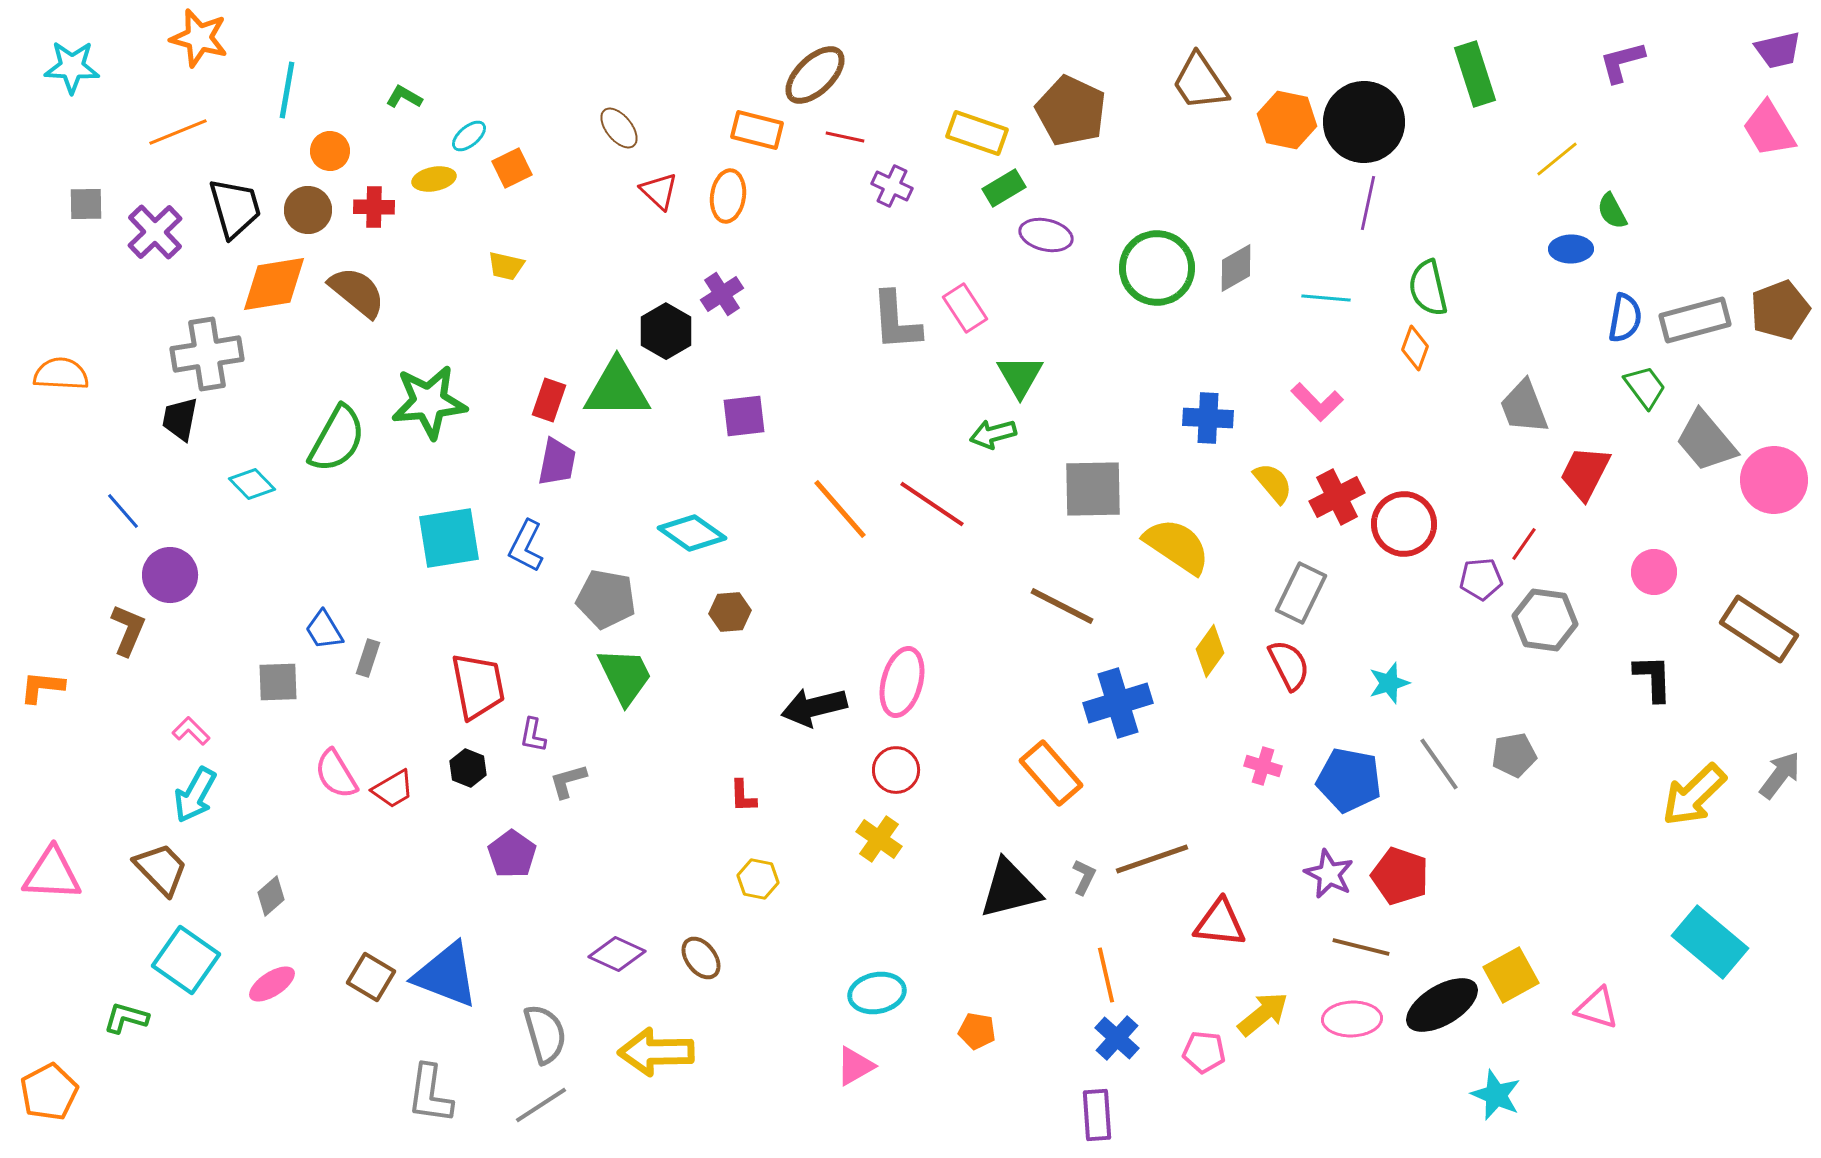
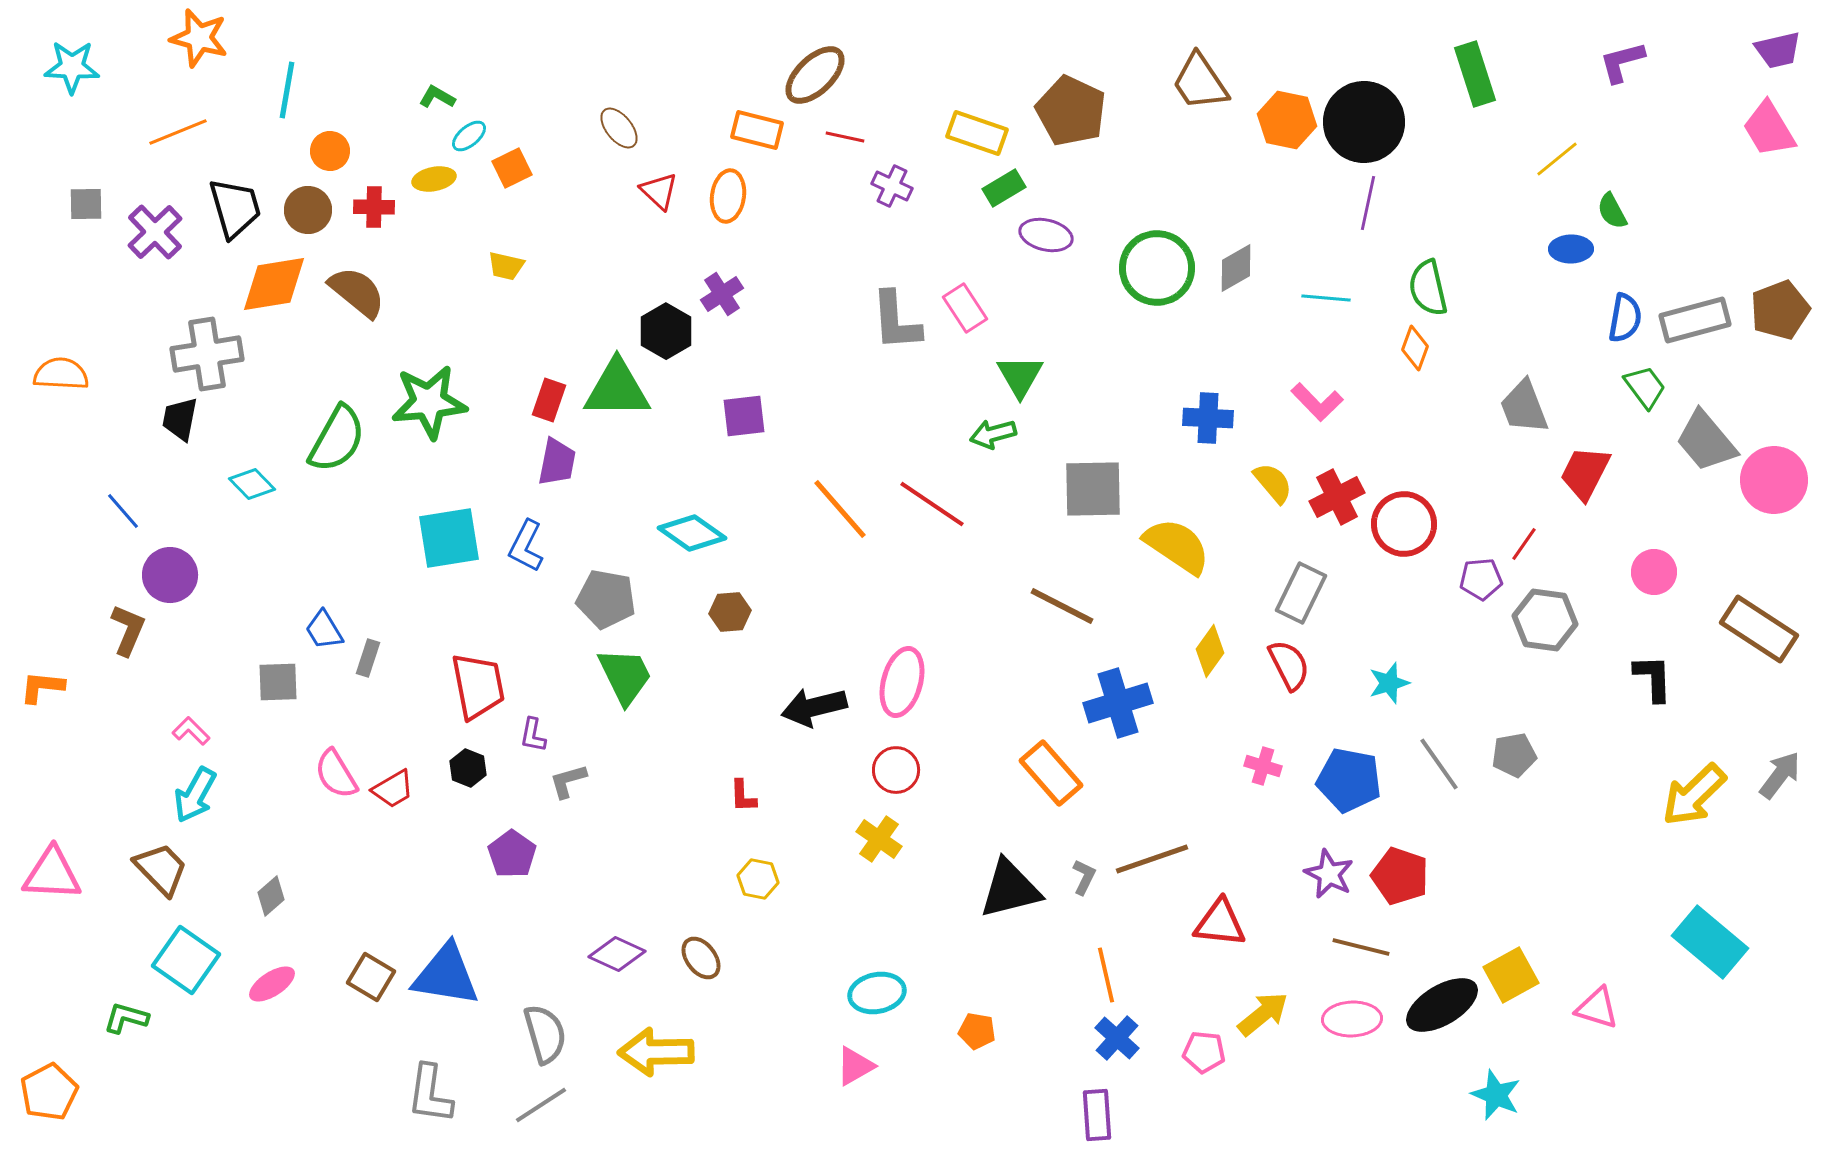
green L-shape at (404, 97): moved 33 px right
blue triangle at (446, 975): rotated 12 degrees counterclockwise
